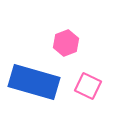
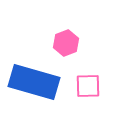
pink square: rotated 28 degrees counterclockwise
